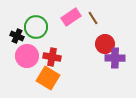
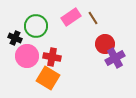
green circle: moved 1 px up
black cross: moved 2 px left, 2 px down
purple cross: rotated 30 degrees counterclockwise
